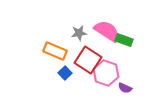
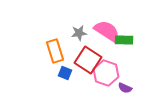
green rectangle: rotated 18 degrees counterclockwise
orange rectangle: rotated 50 degrees clockwise
blue square: rotated 24 degrees counterclockwise
